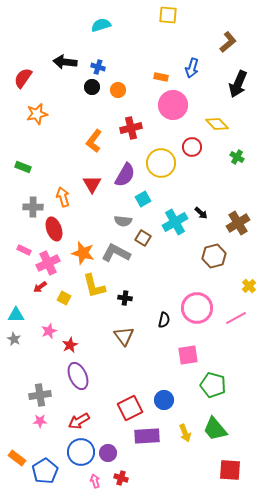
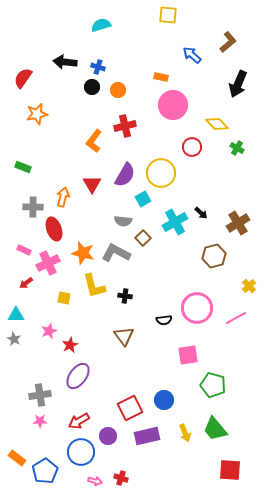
blue arrow at (192, 68): moved 13 px up; rotated 114 degrees clockwise
red cross at (131, 128): moved 6 px left, 2 px up
green cross at (237, 157): moved 9 px up
yellow circle at (161, 163): moved 10 px down
orange arrow at (63, 197): rotated 30 degrees clockwise
brown square at (143, 238): rotated 14 degrees clockwise
red arrow at (40, 287): moved 14 px left, 4 px up
yellow square at (64, 298): rotated 16 degrees counterclockwise
black cross at (125, 298): moved 2 px up
black semicircle at (164, 320): rotated 70 degrees clockwise
purple ellipse at (78, 376): rotated 60 degrees clockwise
purple rectangle at (147, 436): rotated 10 degrees counterclockwise
purple circle at (108, 453): moved 17 px up
pink arrow at (95, 481): rotated 120 degrees clockwise
